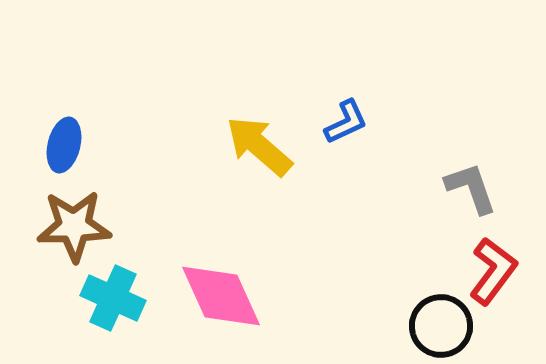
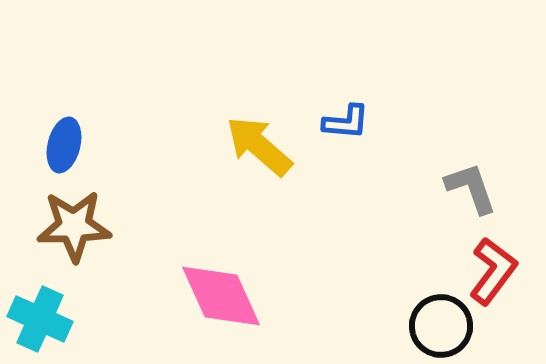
blue L-shape: rotated 30 degrees clockwise
cyan cross: moved 73 px left, 21 px down
